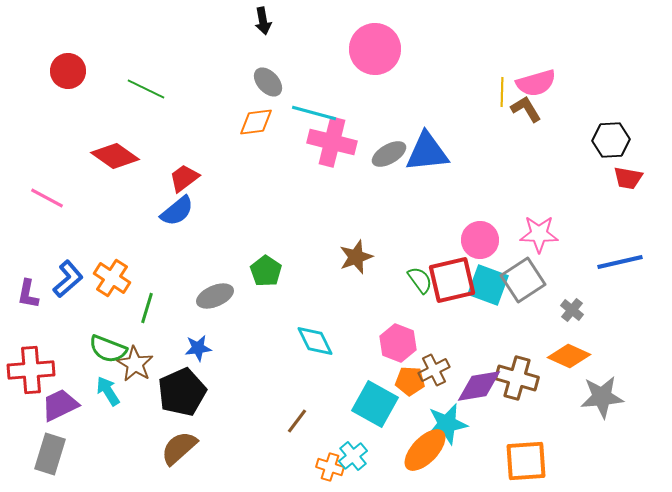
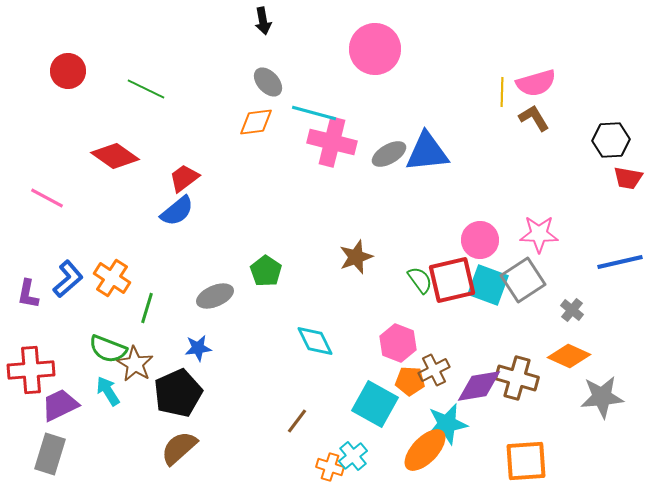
brown L-shape at (526, 109): moved 8 px right, 9 px down
black pentagon at (182, 392): moved 4 px left, 1 px down
